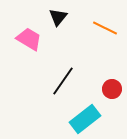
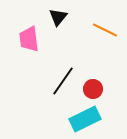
orange line: moved 2 px down
pink trapezoid: rotated 128 degrees counterclockwise
red circle: moved 19 px left
cyan rectangle: rotated 12 degrees clockwise
